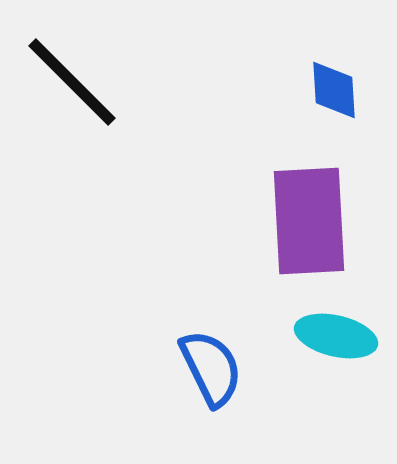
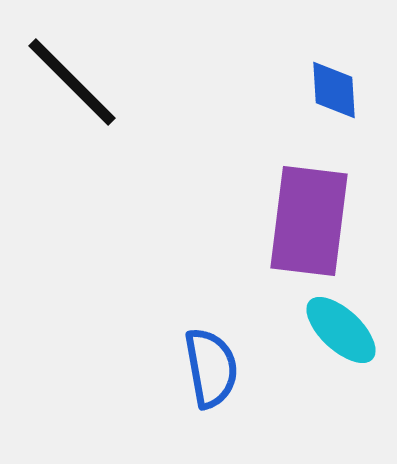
purple rectangle: rotated 10 degrees clockwise
cyan ellipse: moved 5 px right, 6 px up; rotated 30 degrees clockwise
blue semicircle: rotated 16 degrees clockwise
